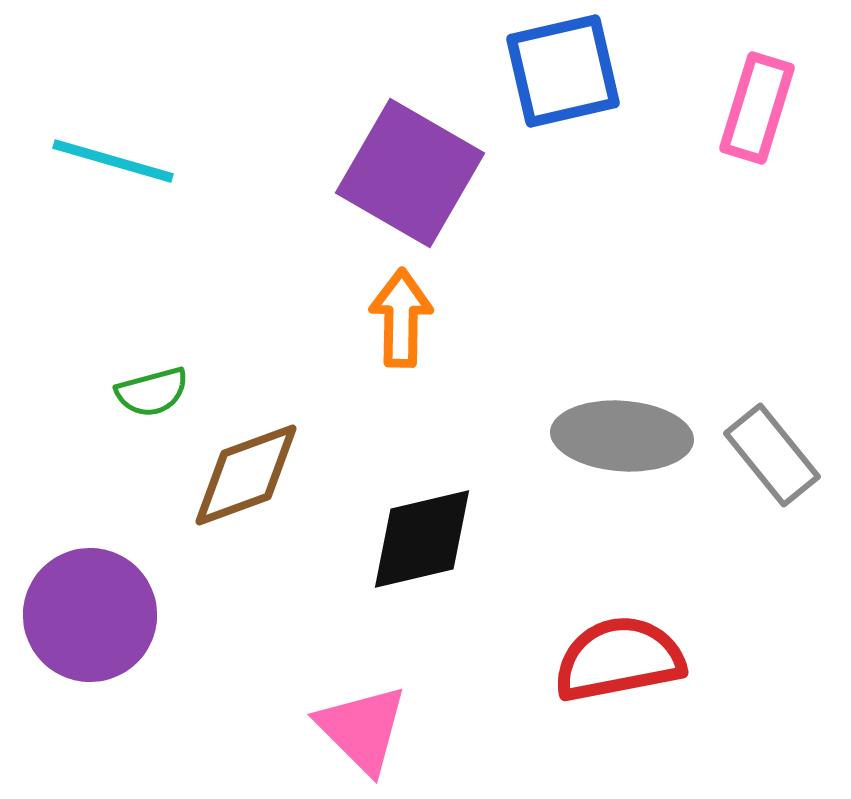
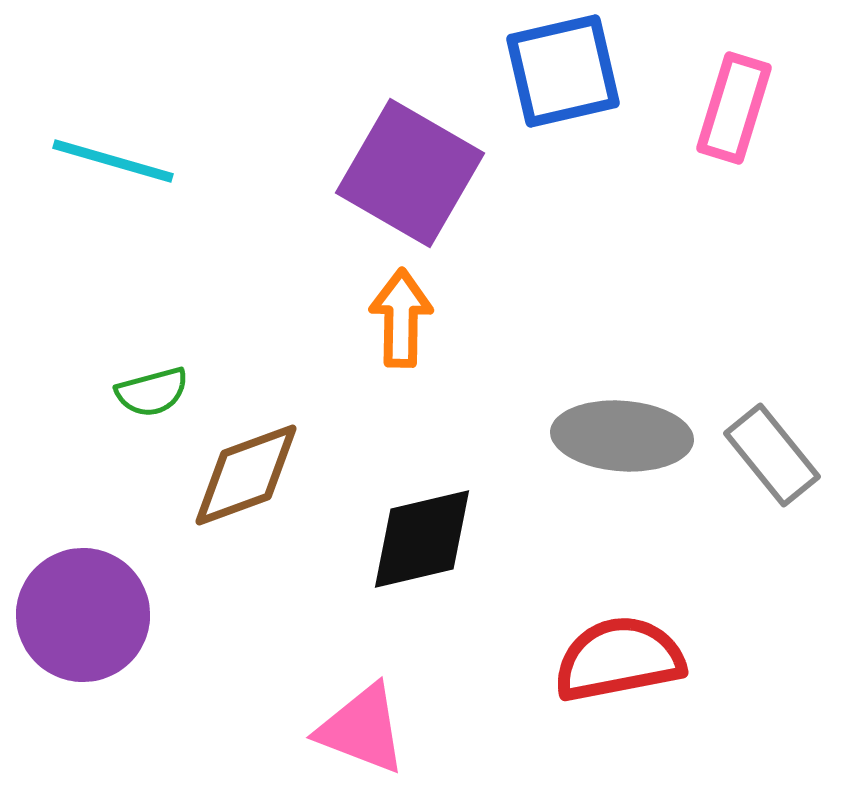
pink rectangle: moved 23 px left
purple circle: moved 7 px left
pink triangle: rotated 24 degrees counterclockwise
